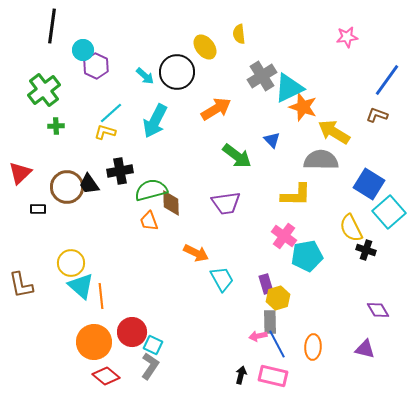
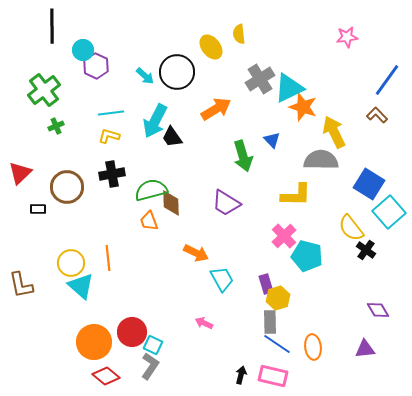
black line at (52, 26): rotated 8 degrees counterclockwise
yellow ellipse at (205, 47): moved 6 px right
gray cross at (262, 76): moved 2 px left, 3 px down
cyan line at (111, 113): rotated 35 degrees clockwise
brown L-shape at (377, 115): rotated 25 degrees clockwise
green cross at (56, 126): rotated 21 degrees counterclockwise
yellow L-shape at (105, 132): moved 4 px right, 4 px down
yellow arrow at (334, 132): rotated 32 degrees clockwise
green arrow at (237, 156): moved 6 px right; rotated 36 degrees clockwise
black cross at (120, 171): moved 8 px left, 3 px down
black trapezoid at (89, 184): moved 83 px right, 47 px up
purple trapezoid at (226, 203): rotated 40 degrees clockwise
yellow semicircle at (351, 228): rotated 12 degrees counterclockwise
pink cross at (284, 236): rotated 10 degrees clockwise
black cross at (366, 250): rotated 18 degrees clockwise
cyan pentagon at (307, 256): rotated 24 degrees clockwise
orange line at (101, 296): moved 7 px right, 38 px up
pink arrow at (258, 336): moved 54 px left, 13 px up; rotated 36 degrees clockwise
blue line at (277, 344): rotated 28 degrees counterclockwise
orange ellipse at (313, 347): rotated 10 degrees counterclockwise
purple triangle at (365, 349): rotated 20 degrees counterclockwise
